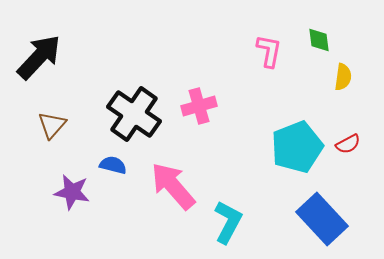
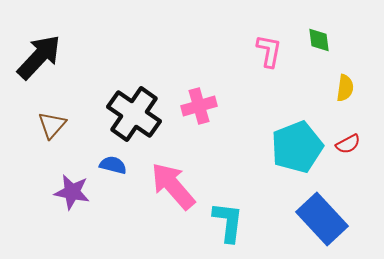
yellow semicircle: moved 2 px right, 11 px down
cyan L-shape: rotated 21 degrees counterclockwise
